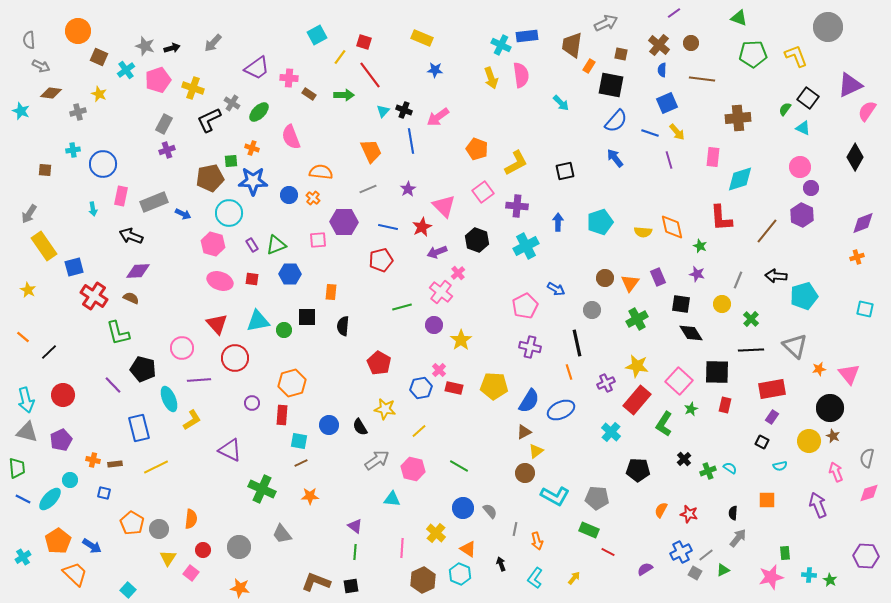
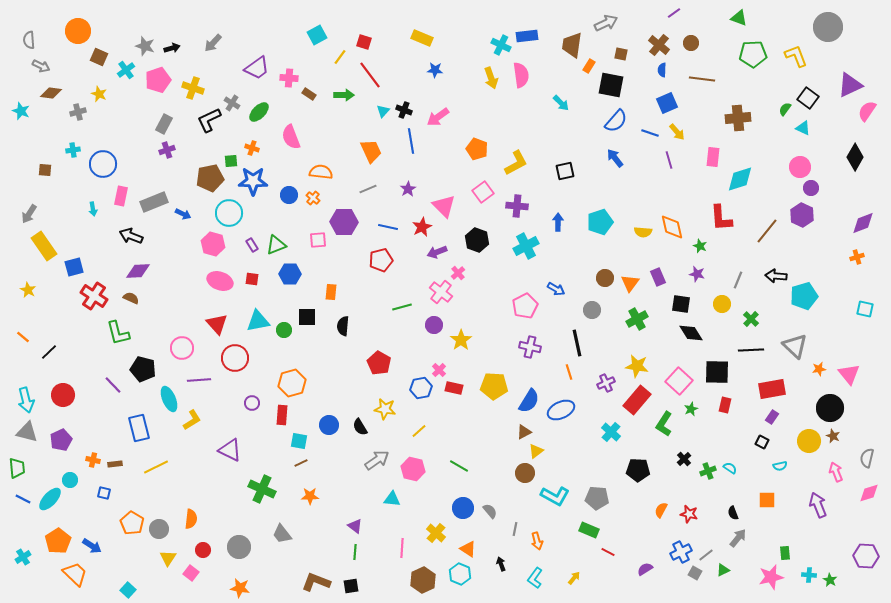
black semicircle at (733, 513): rotated 24 degrees counterclockwise
